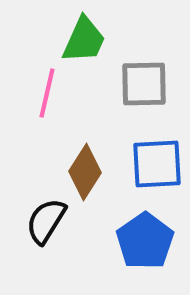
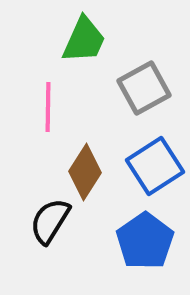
gray square: moved 4 px down; rotated 28 degrees counterclockwise
pink line: moved 1 px right, 14 px down; rotated 12 degrees counterclockwise
blue square: moved 2 px left, 2 px down; rotated 30 degrees counterclockwise
black semicircle: moved 4 px right
